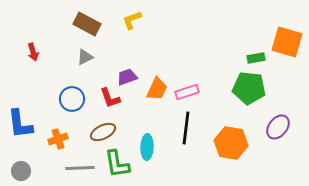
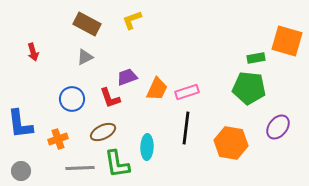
orange square: moved 1 px up
